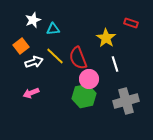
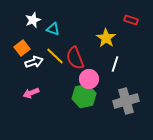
red rectangle: moved 3 px up
cyan triangle: rotated 24 degrees clockwise
orange square: moved 1 px right, 2 px down
red semicircle: moved 3 px left
white line: rotated 35 degrees clockwise
